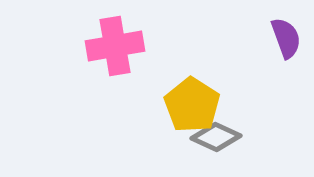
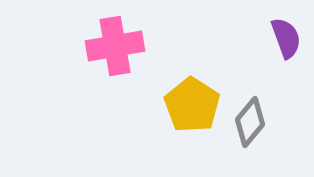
gray diamond: moved 34 px right, 15 px up; rotated 75 degrees counterclockwise
